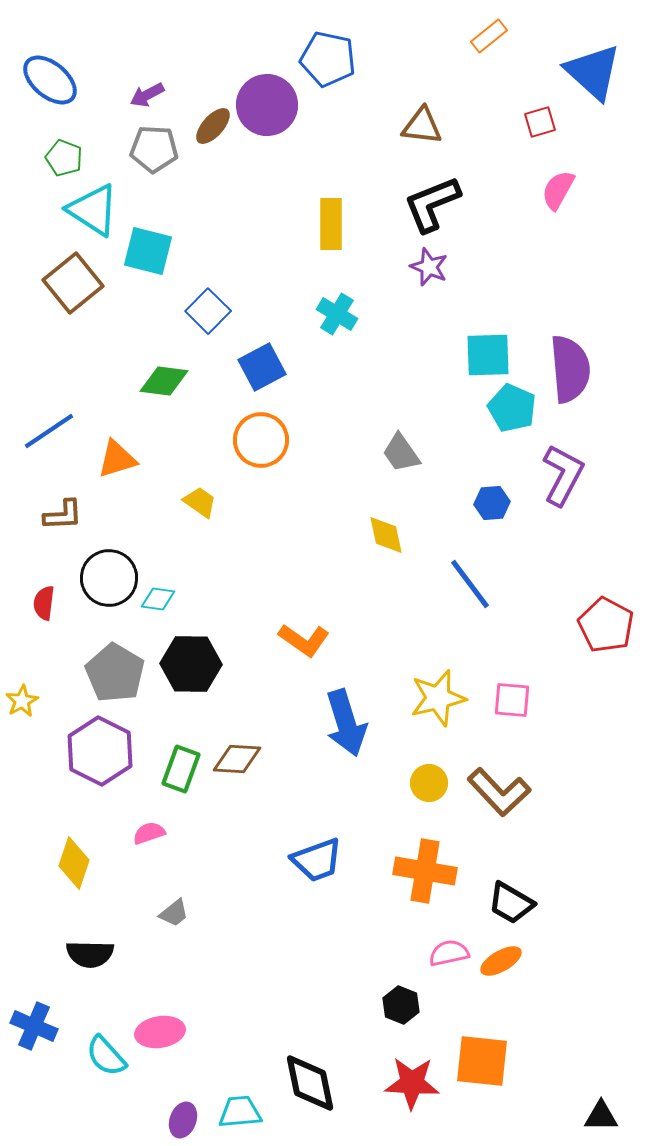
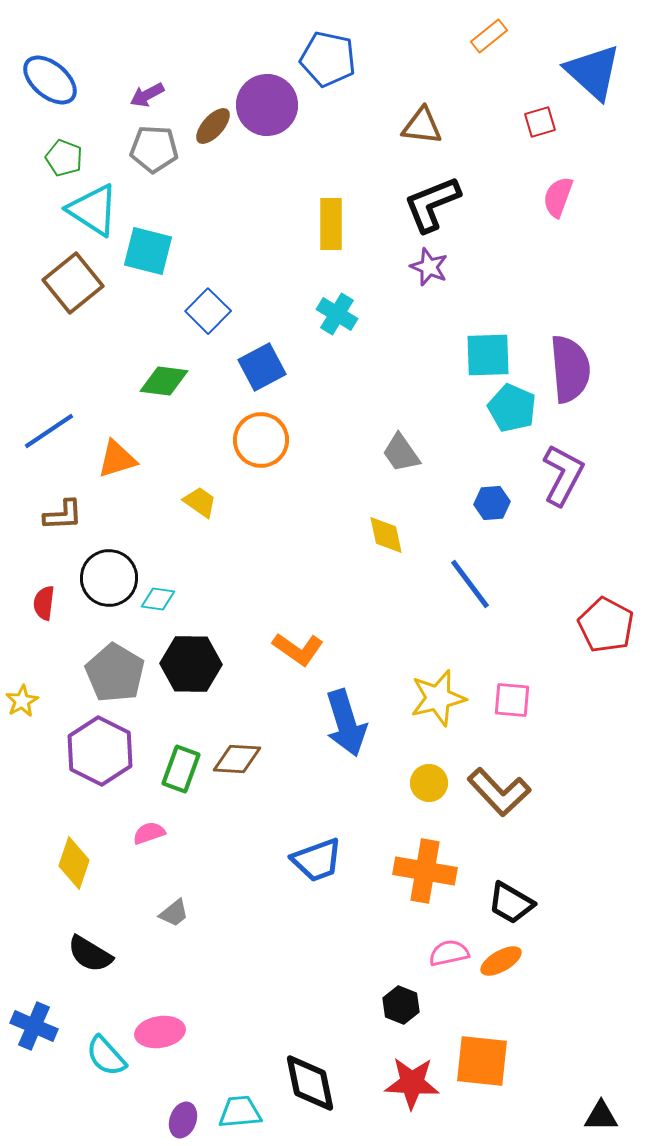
pink semicircle at (558, 190): moved 7 px down; rotated 9 degrees counterclockwise
orange L-shape at (304, 640): moved 6 px left, 9 px down
black semicircle at (90, 954): rotated 30 degrees clockwise
